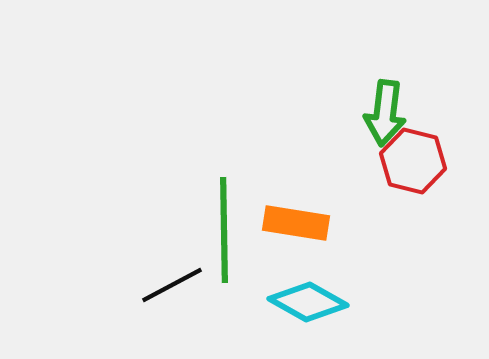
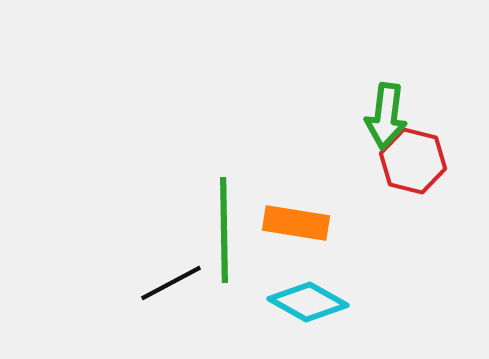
green arrow: moved 1 px right, 3 px down
black line: moved 1 px left, 2 px up
